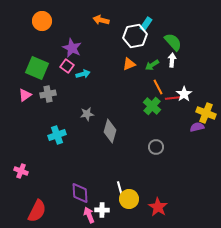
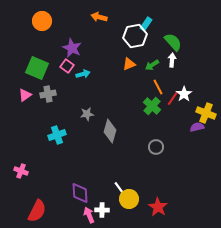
orange arrow: moved 2 px left, 3 px up
red line: rotated 49 degrees counterclockwise
white line: rotated 21 degrees counterclockwise
